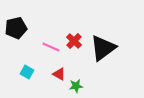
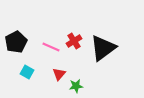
black pentagon: moved 14 px down; rotated 15 degrees counterclockwise
red cross: rotated 14 degrees clockwise
red triangle: rotated 40 degrees clockwise
